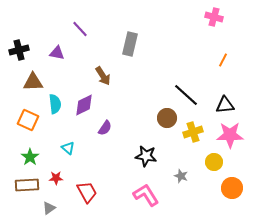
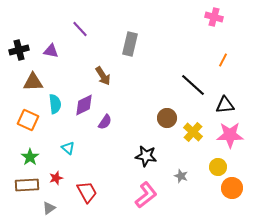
purple triangle: moved 6 px left, 2 px up
black line: moved 7 px right, 10 px up
purple semicircle: moved 6 px up
yellow cross: rotated 30 degrees counterclockwise
yellow circle: moved 4 px right, 5 px down
red star: rotated 16 degrees counterclockwise
pink L-shape: rotated 84 degrees clockwise
